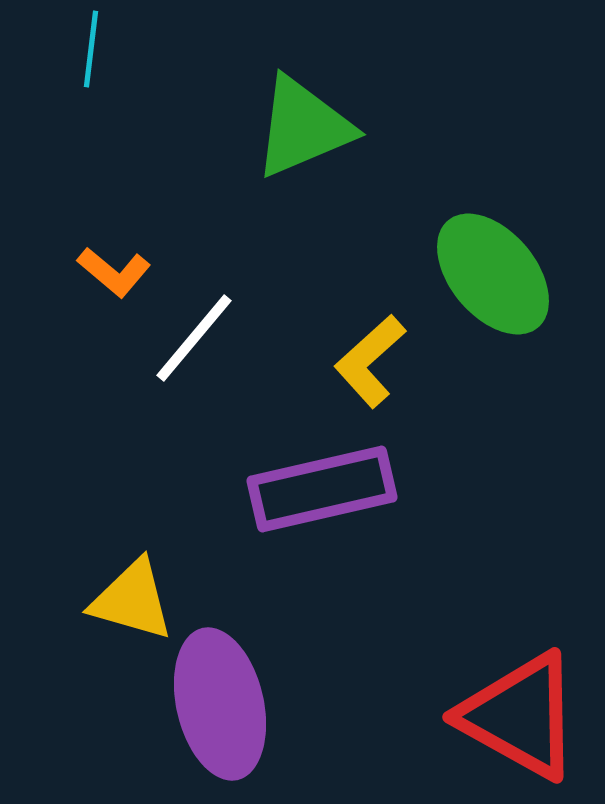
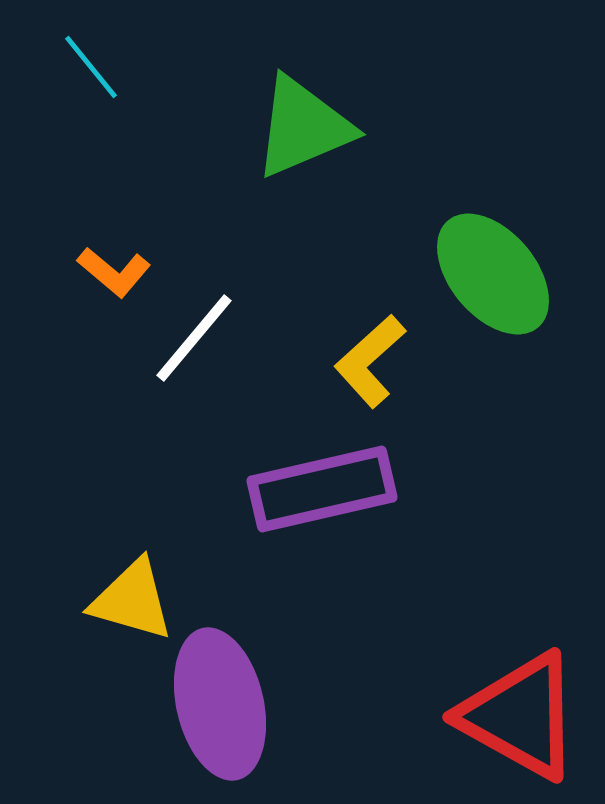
cyan line: moved 18 px down; rotated 46 degrees counterclockwise
